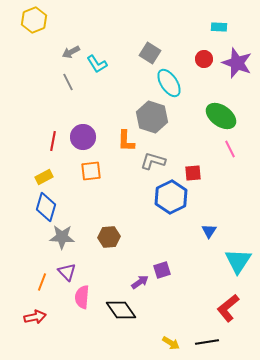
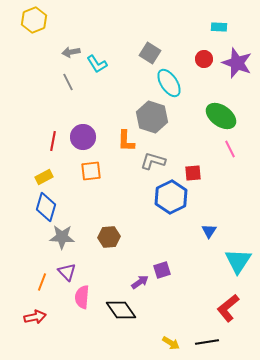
gray arrow: rotated 18 degrees clockwise
